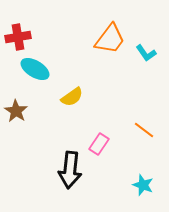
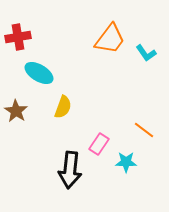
cyan ellipse: moved 4 px right, 4 px down
yellow semicircle: moved 9 px left, 10 px down; rotated 35 degrees counterclockwise
cyan star: moved 17 px left, 23 px up; rotated 20 degrees counterclockwise
